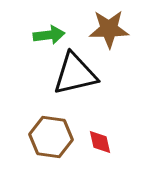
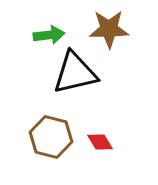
black triangle: moved 1 px up
brown hexagon: rotated 6 degrees clockwise
red diamond: rotated 20 degrees counterclockwise
